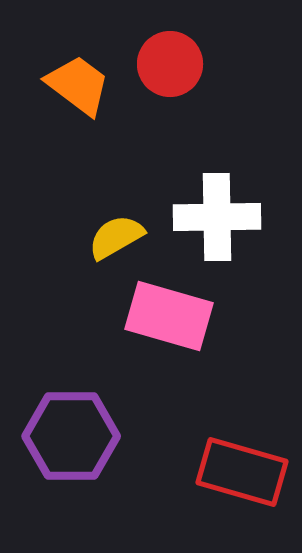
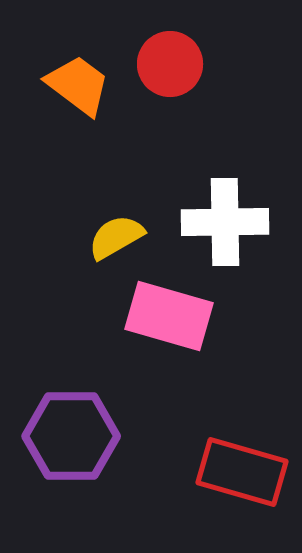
white cross: moved 8 px right, 5 px down
